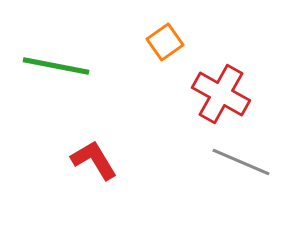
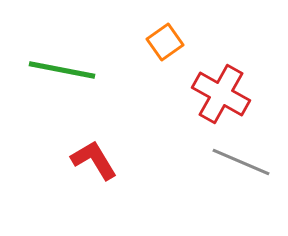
green line: moved 6 px right, 4 px down
